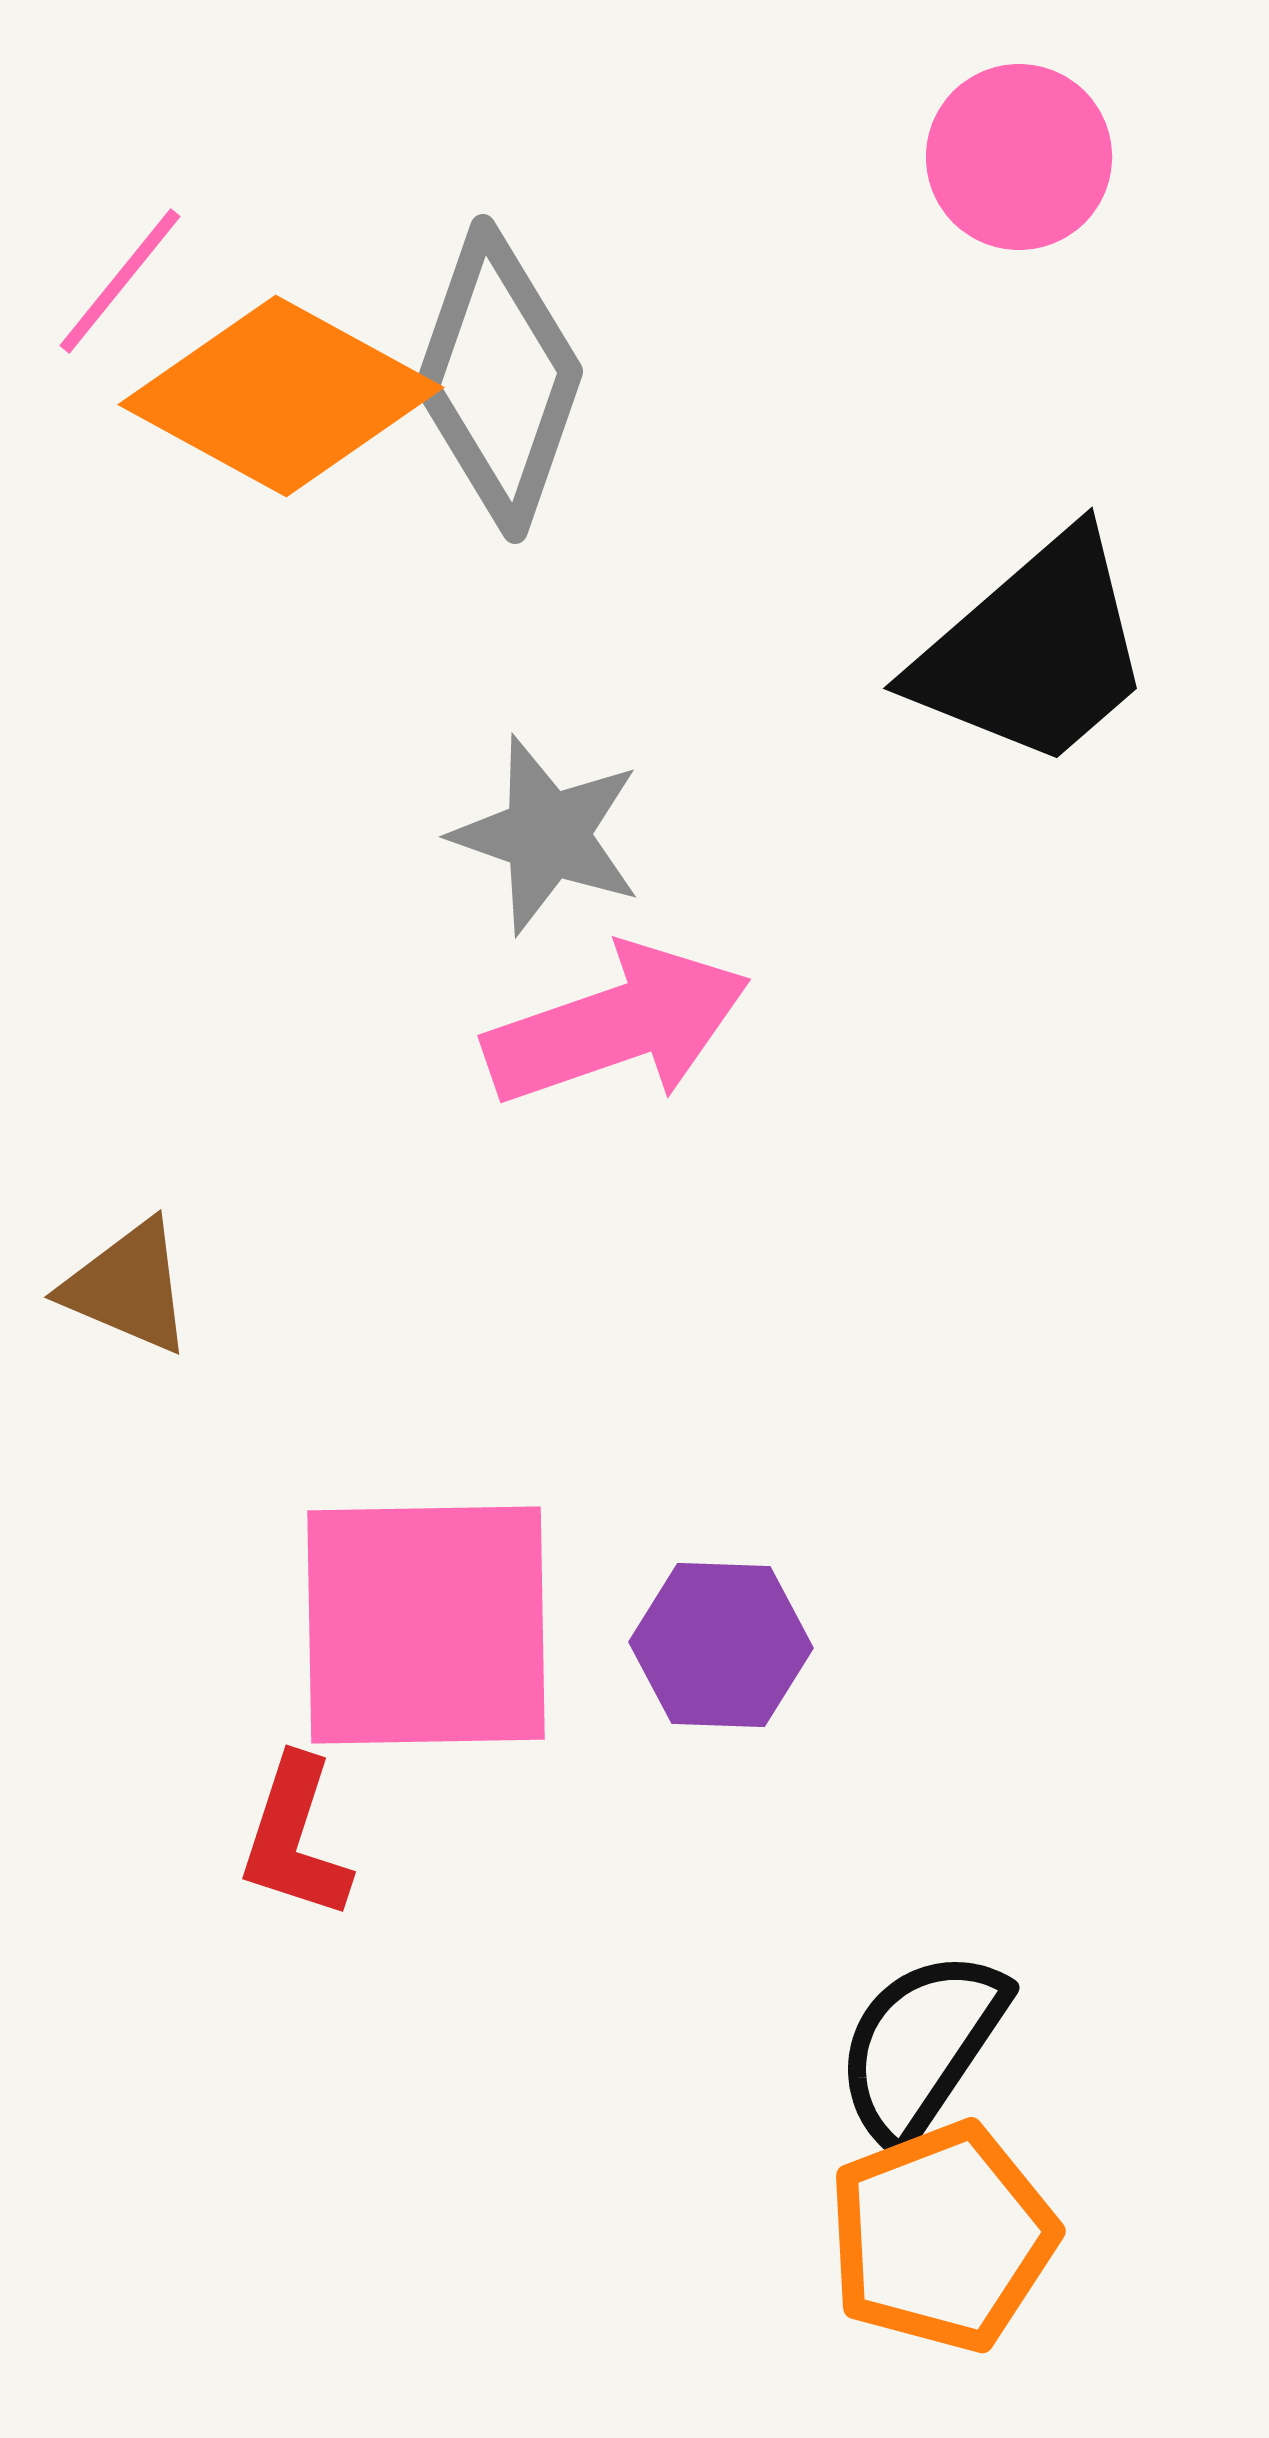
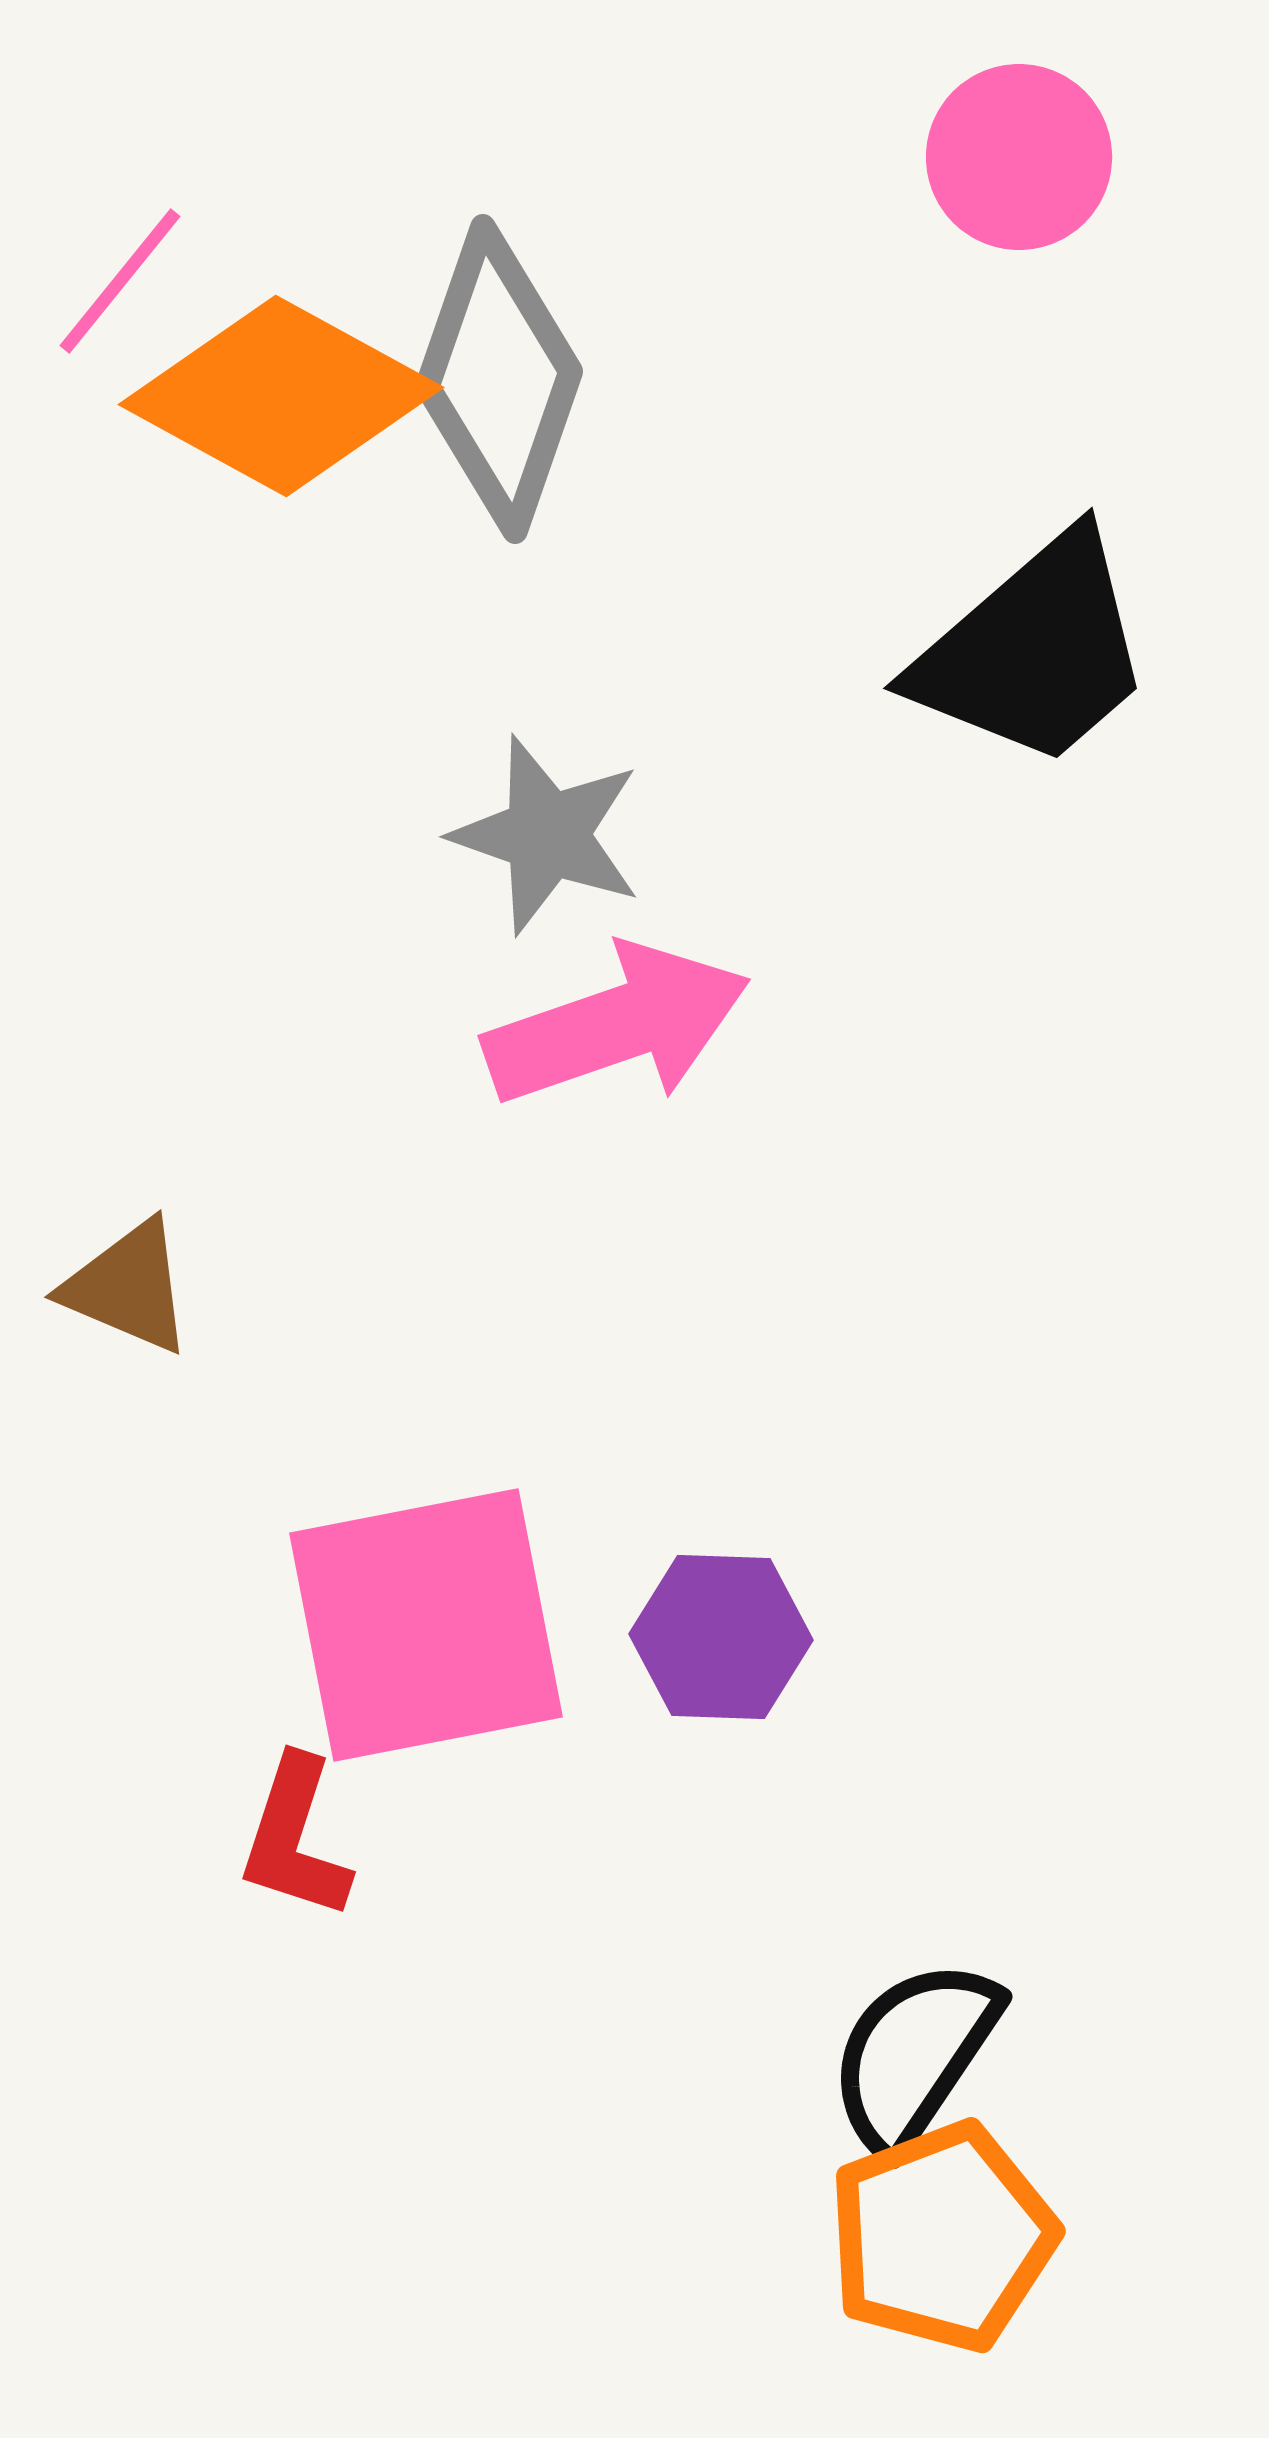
pink square: rotated 10 degrees counterclockwise
purple hexagon: moved 8 px up
black semicircle: moved 7 px left, 9 px down
